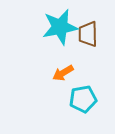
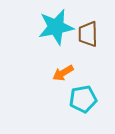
cyan star: moved 4 px left
